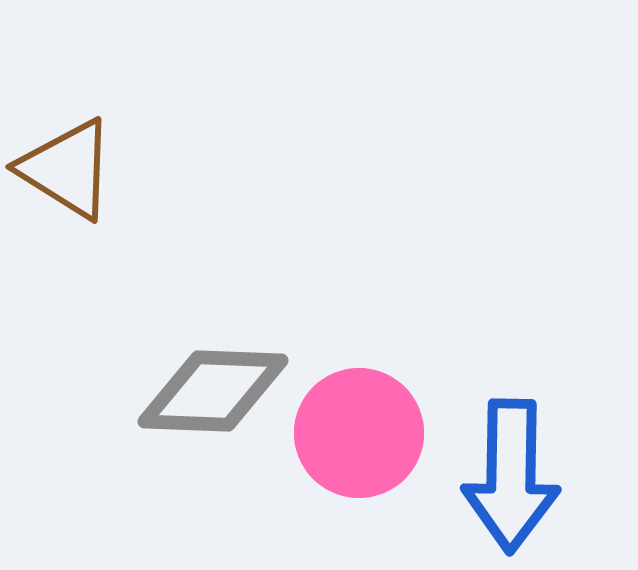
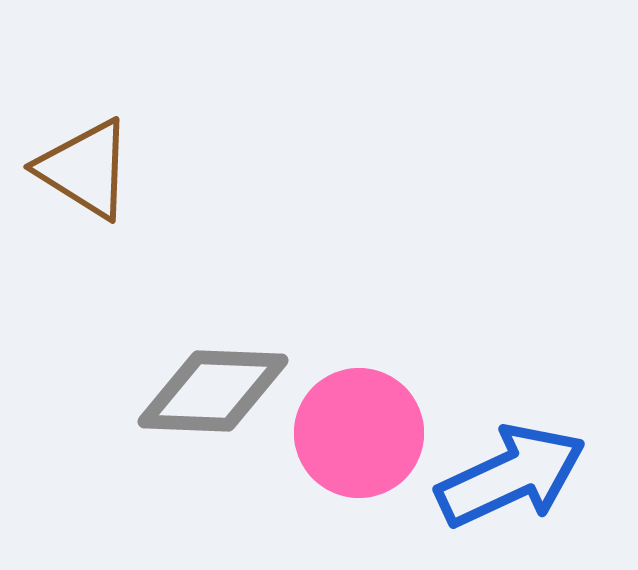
brown triangle: moved 18 px right
blue arrow: rotated 116 degrees counterclockwise
